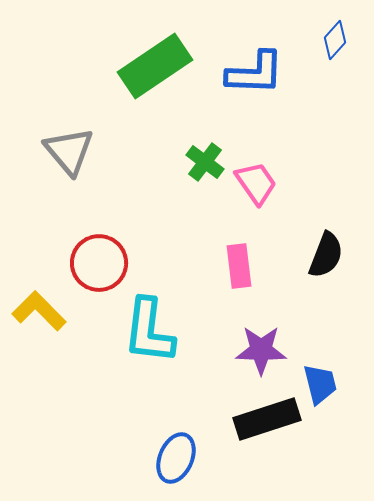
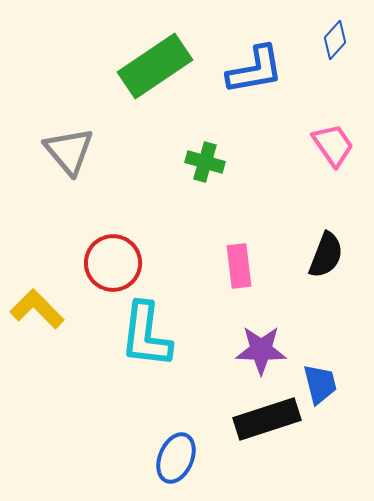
blue L-shape: moved 3 px up; rotated 12 degrees counterclockwise
green cross: rotated 21 degrees counterclockwise
pink trapezoid: moved 77 px right, 38 px up
red circle: moved 14 px right
yellow L-shape: moved 2 px left, 2 px up
cyan L-shape: moved 3 px left, 4 px down
